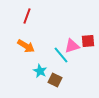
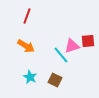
cyan star: moved 10 px left, 6 px down
